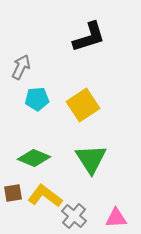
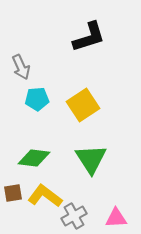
gray arrow: rotated 130 degrees clockwise
green diamond: rotated 16 degrees counterclockwise
gray cross: rotated 20 degrees clockwise
